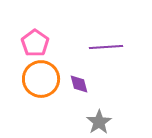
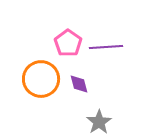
pink pentagon: moved 33 px right
